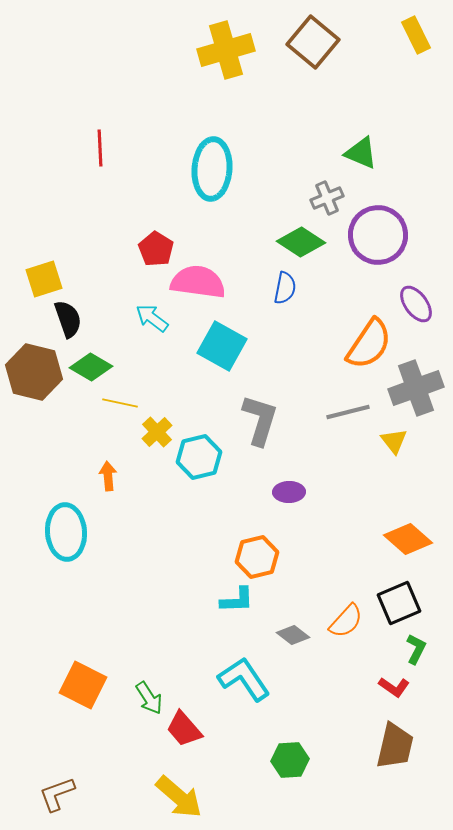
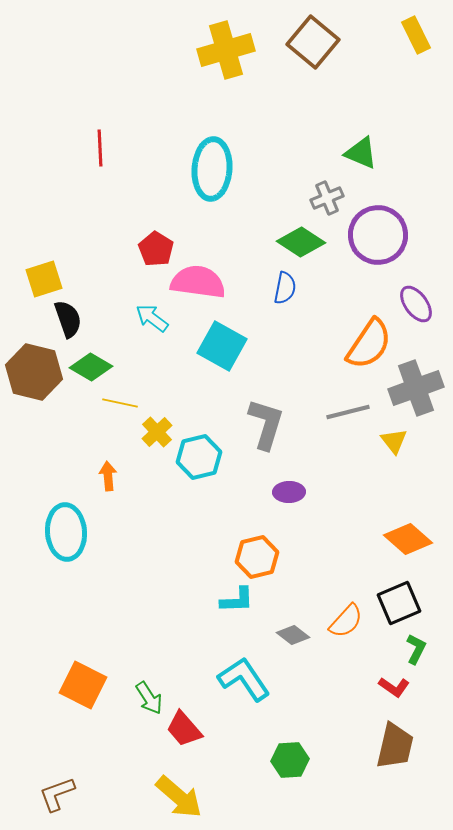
gray L-shape at (260, 420): moved 6 px right, 4 px down
